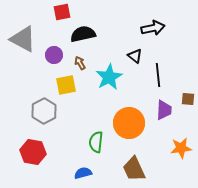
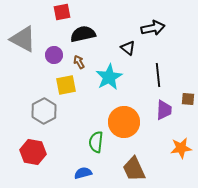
black triangle: moved 7 px left, 8 px up
brown arrow: moved 1 px left, 1 px up
orange circle: moved 5 px left, 1 px up
